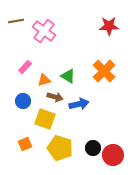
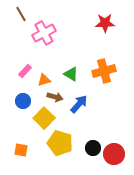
brown line: moved 5 px right, 7 px up; rotated 70 degrees clockwise
red star: moved 4 px left, 3 px up
pink cross: moved 2 px down; rotated 25 degrees clockwise
pink rectangle: moved 4 px down
orange cross: rotated 30 degrees clockwise
green triangle: moved 3 px right, 2 px up
blue arrow: rotated 36 degrees counterclockwise
yellow square: moved 1 px left, 1 px up; rotated 25 degrees clockwise
orange square: moved 4 px left, 6 px down; rotated 32 degrees clockwise
yellow pentagon: moved 5 px up
red circle: moved 1 px right, 1 px up
